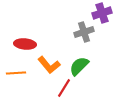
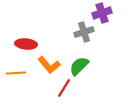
red ellipse: moved 1 px right
